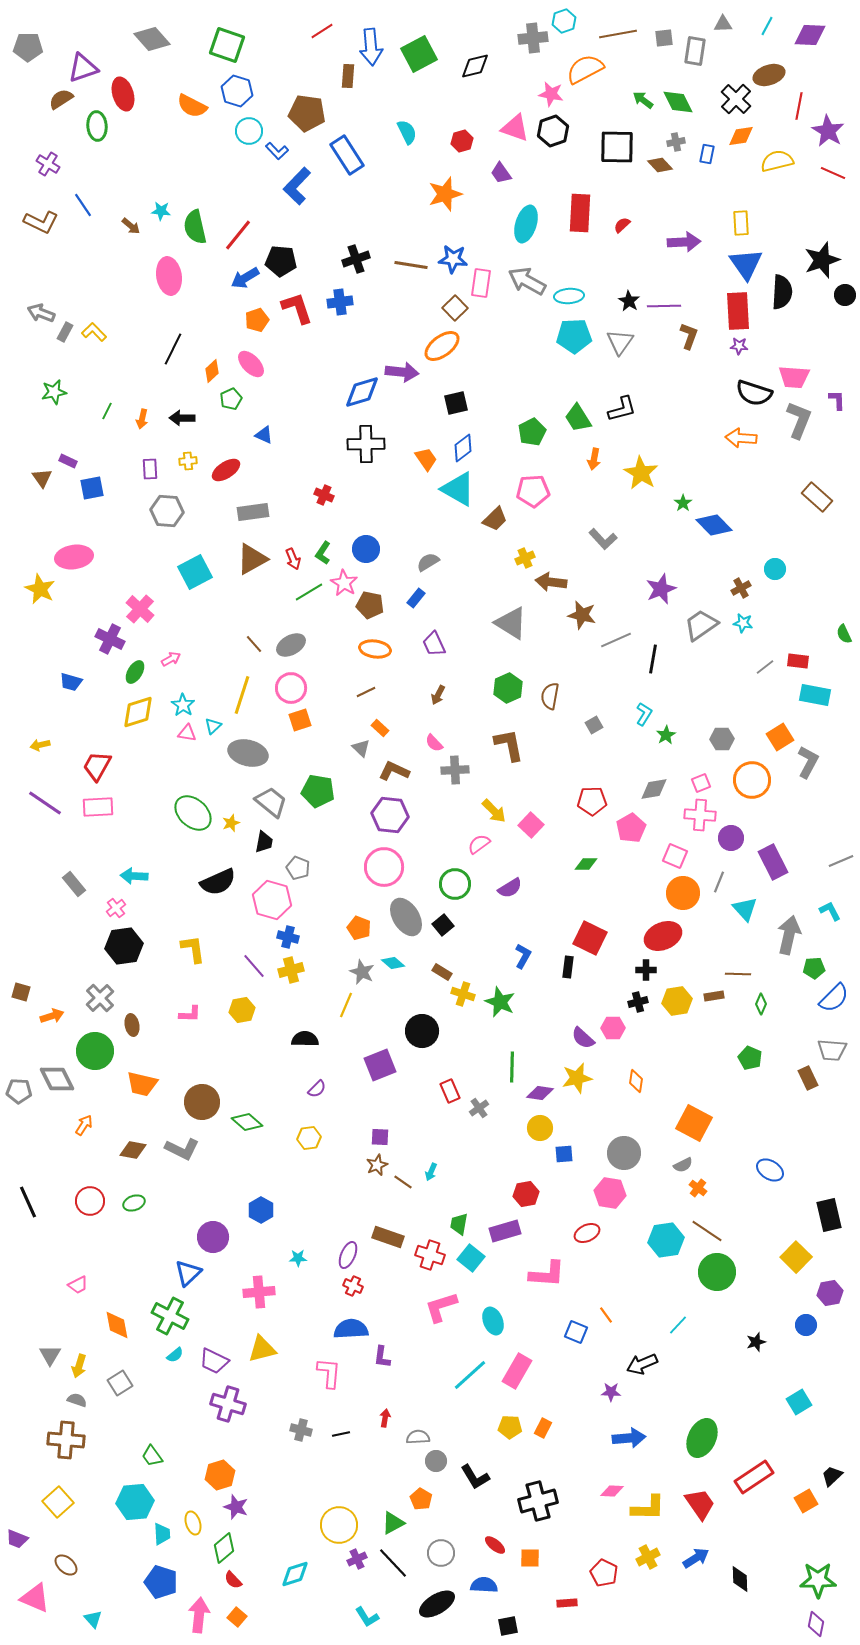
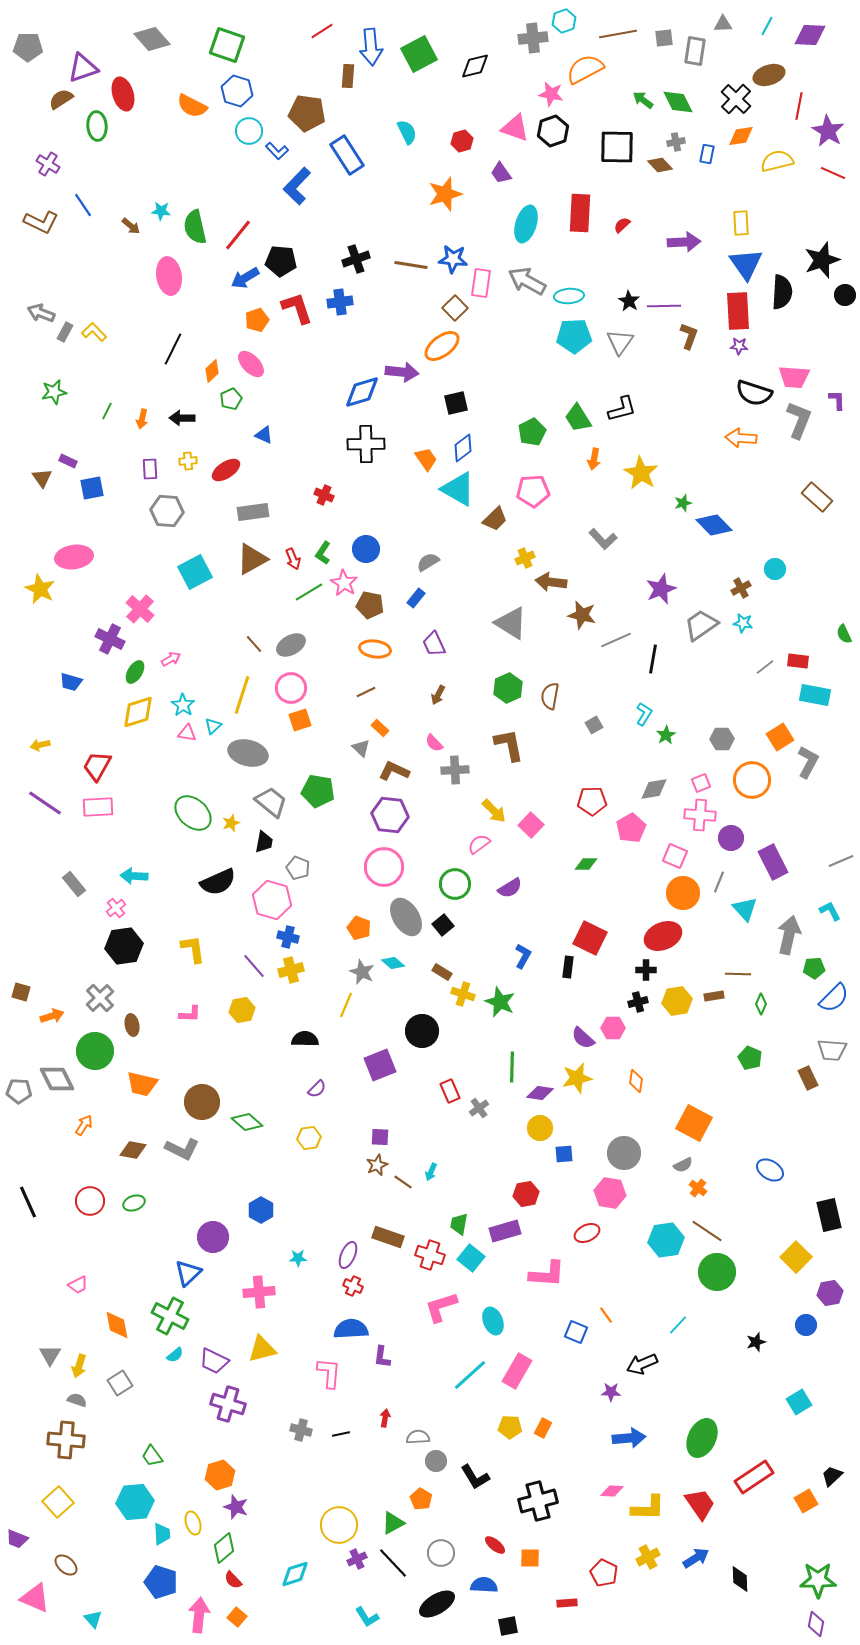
green star at (683, 503): rotated 18 degrees clockwise
